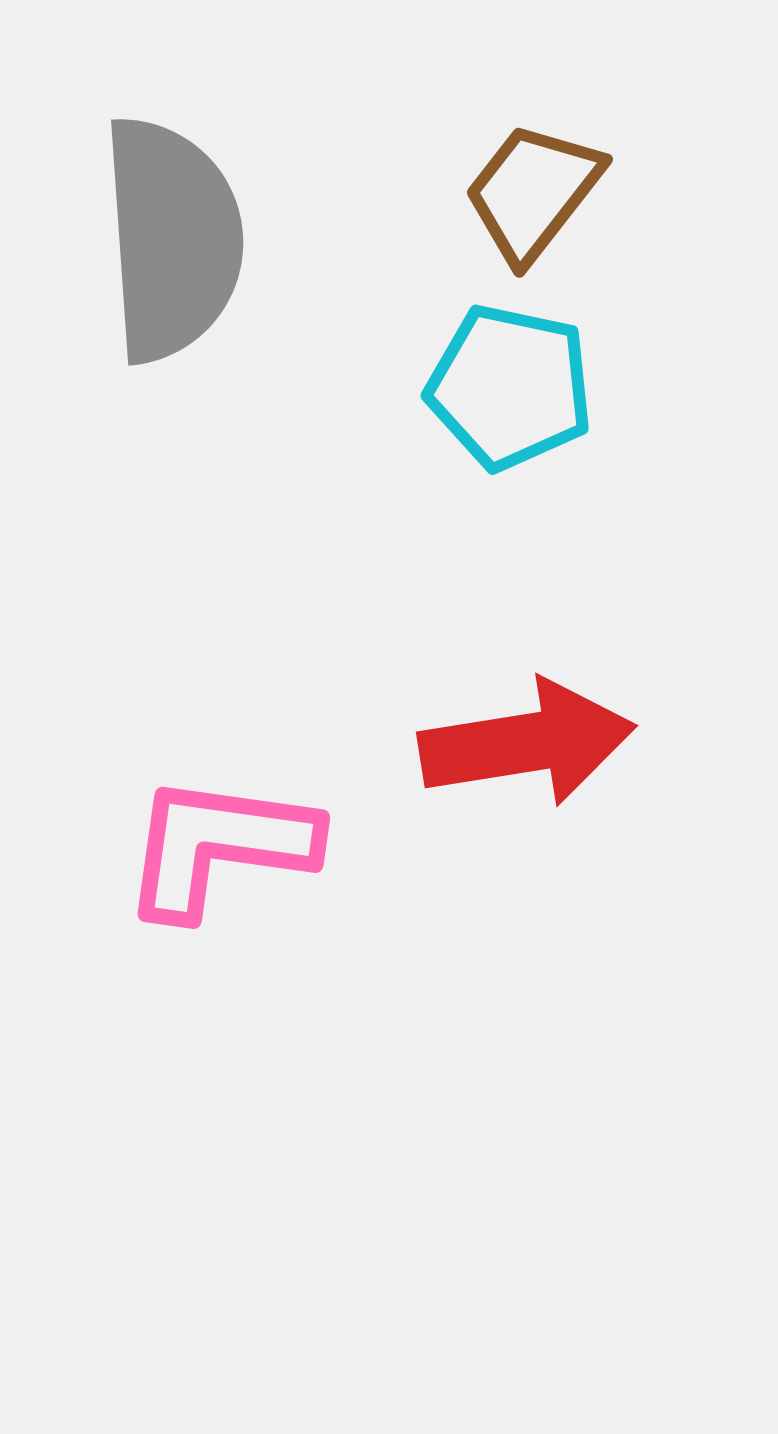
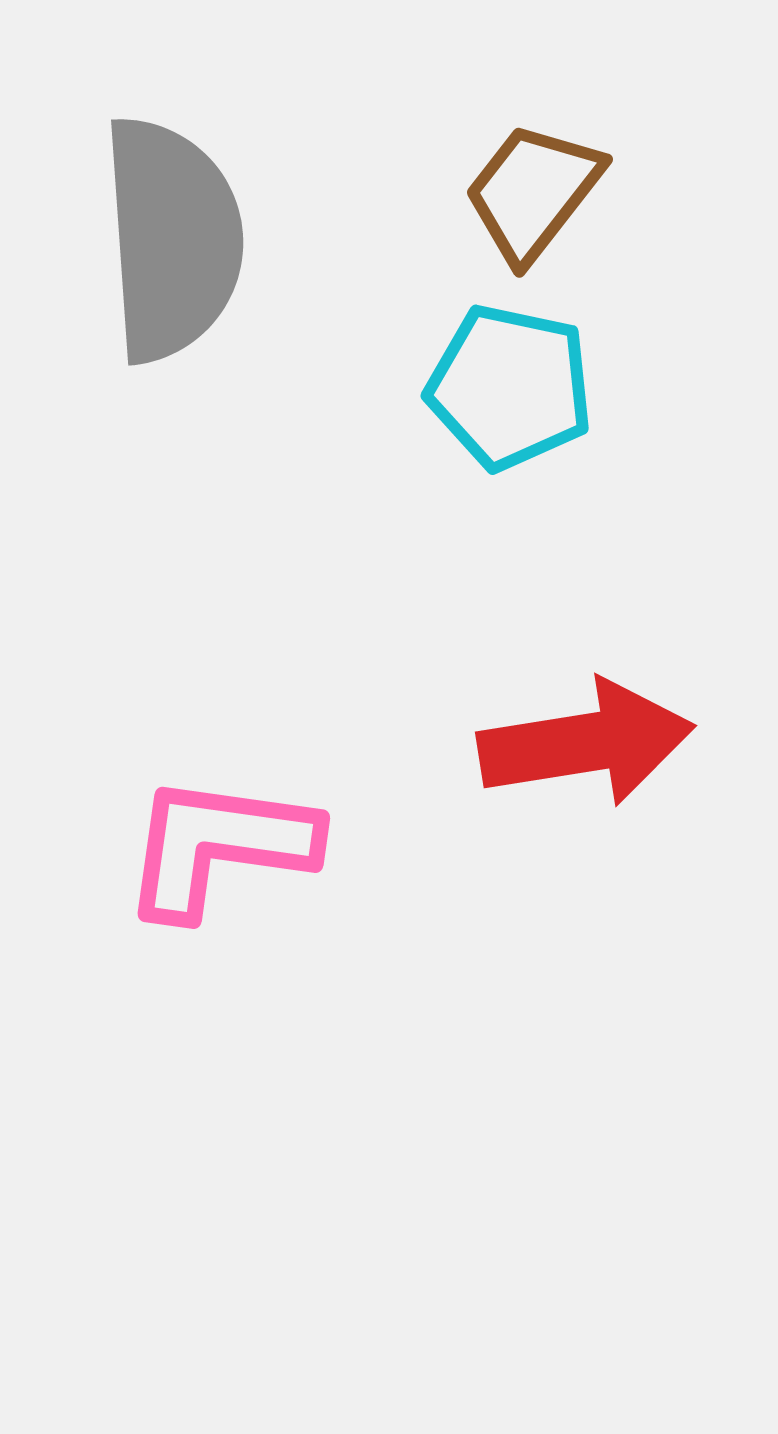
red arrow: moved 59 px right
